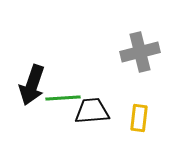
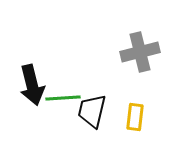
black arrow: rotated 33 degrees counterclockwise
black trapezoid: rotated 72 degrees counterclockwise
yellow rectangle: moved 4 px left, 1 px up
